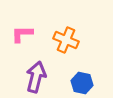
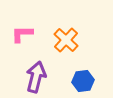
orange cross: rotated 20 degrees clockwise
blue hexagon: moved 1 px right, 2 px up; rotated 20 degrees counterclockwise
